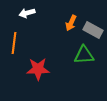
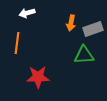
orange arrow: rotated 14 degrees counterclockwise
gray rectangle: moved 1 px up; rotated 48 degrees counterclockwise
orange line: moved 3 px right
red star: moved 8 px down
